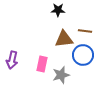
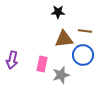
black star: moved 2 px down
